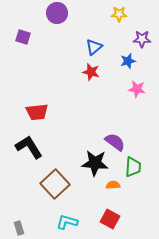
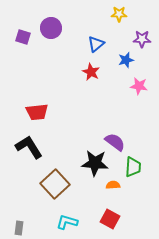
purple circle: moved 6 px left, 15 px down
blue triangle: moved 2 px right, 3 px up
blue star: moved 2 px left, 1 px up
red star: rotated 12 degrees clockwise
pink star: moved 2 px right, 3 px up
gray rectangle: rotated 24 degrees clockwise
